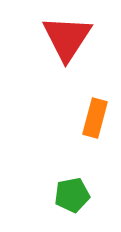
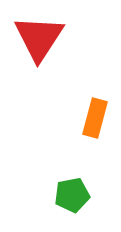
red triangle: moved 28 px left
